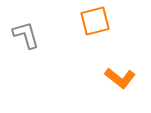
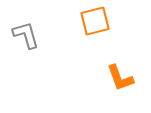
orange L-shape: rotated 32 degrees clockwise
